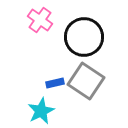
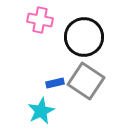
pink cross: rotated 25 degrees counterclockwise
